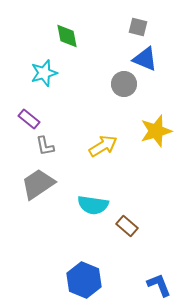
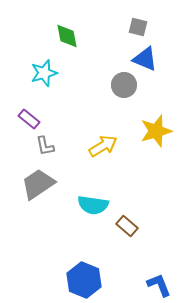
gray circle: moved 1 px down
